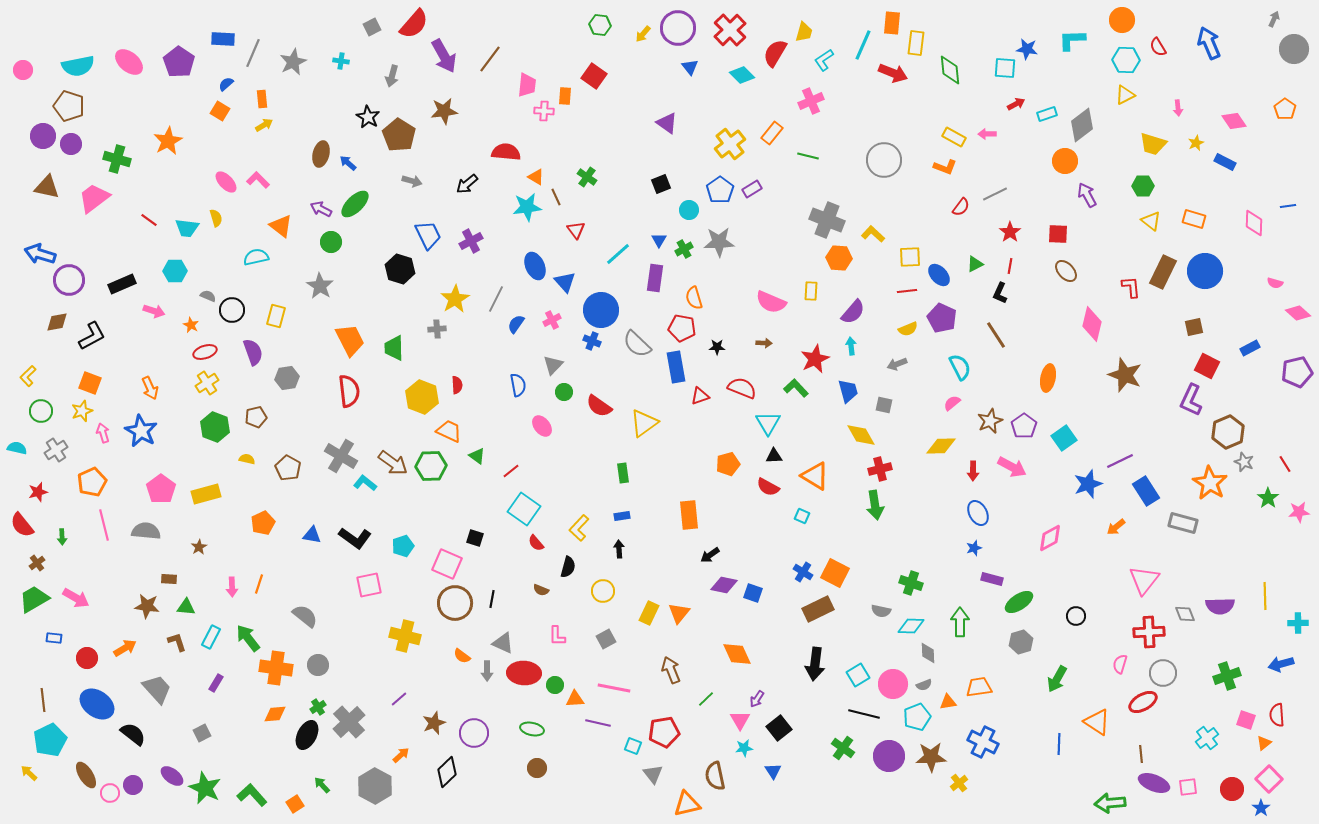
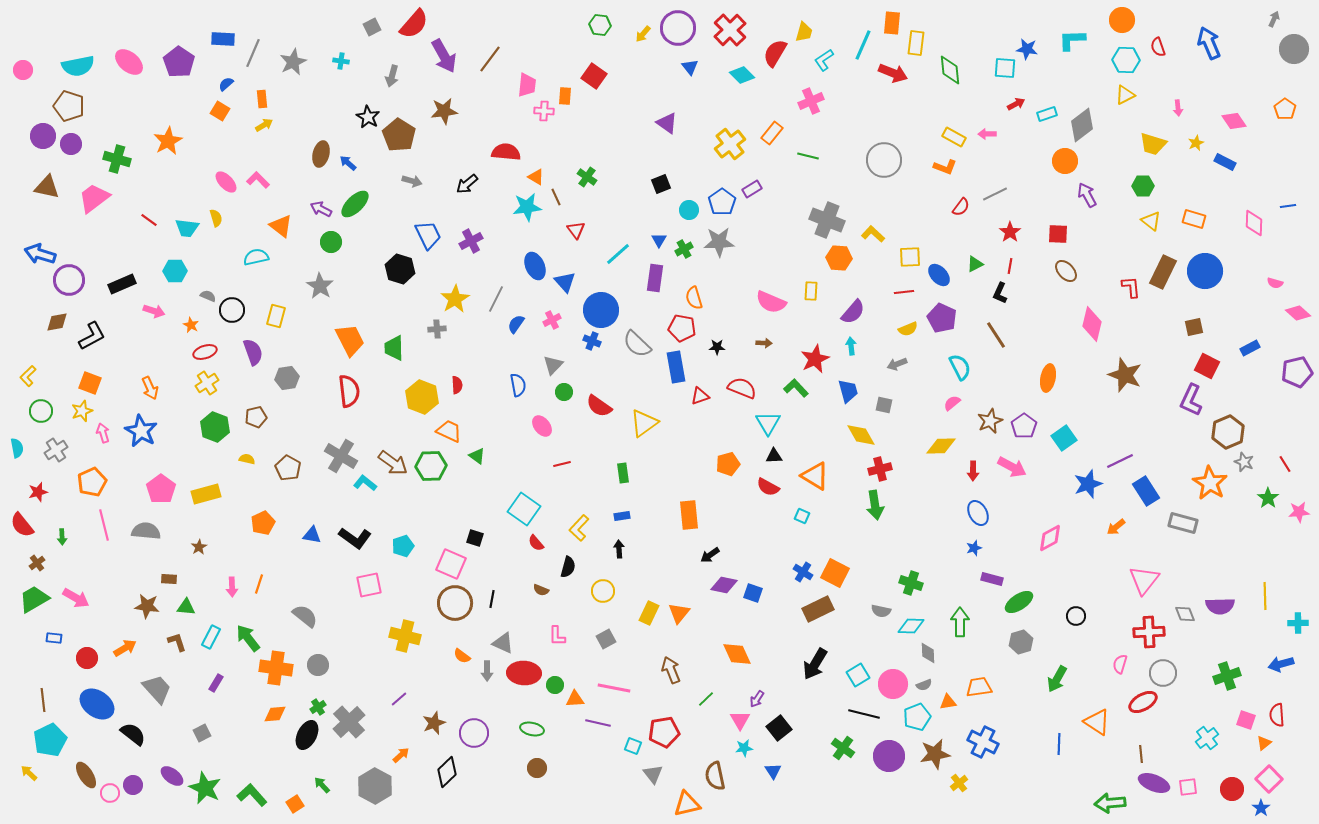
red semicircle at (1158, 47): rotated 12 degrees clockwise
blue pentagon at (720, 190): moved 2 px right, 12 px down
red line at (907, 291): moved 3 px left, 1 px down
cyan semicircle at (17, 448): rotated 66 degrees clockwise
red line at (511, 471): moved 51 px right, 7 px up; rotated 24 degrees clockwise
pink square at (447, 564): moved 4 px right
black arrow at (815, 664): rotated 24 degrees clockwise
brown star at (931, 757): moved 4 px right, 3 px up; rotated 8 degrees counterclockwise
